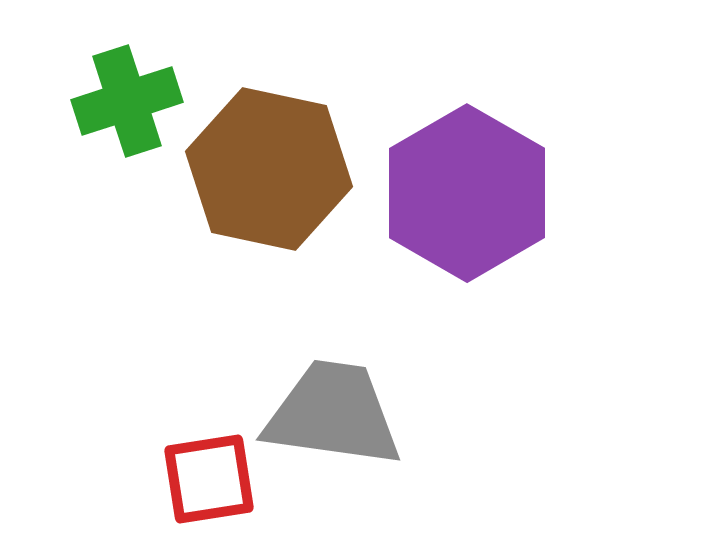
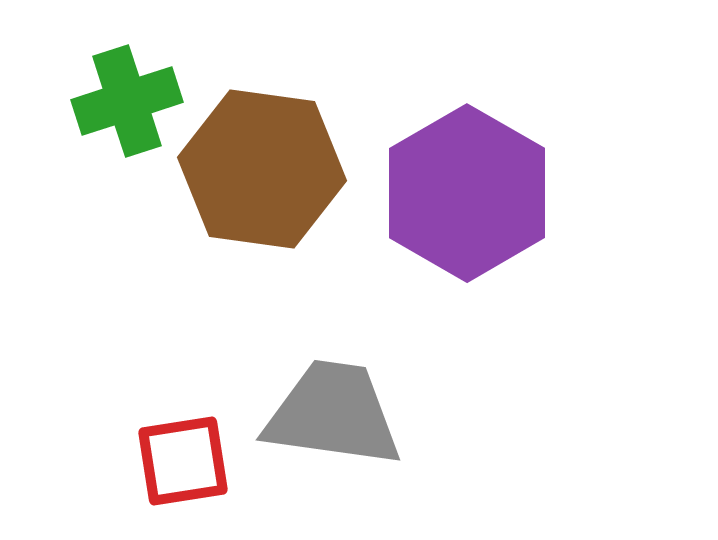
brown hexagon: moved 7 px left; rotated 4 degrees counterclockwise
red square: moved 26 px left, 18 px up
